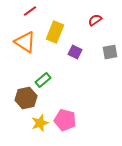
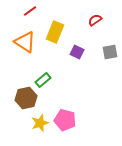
purple square: moved 2 px right
